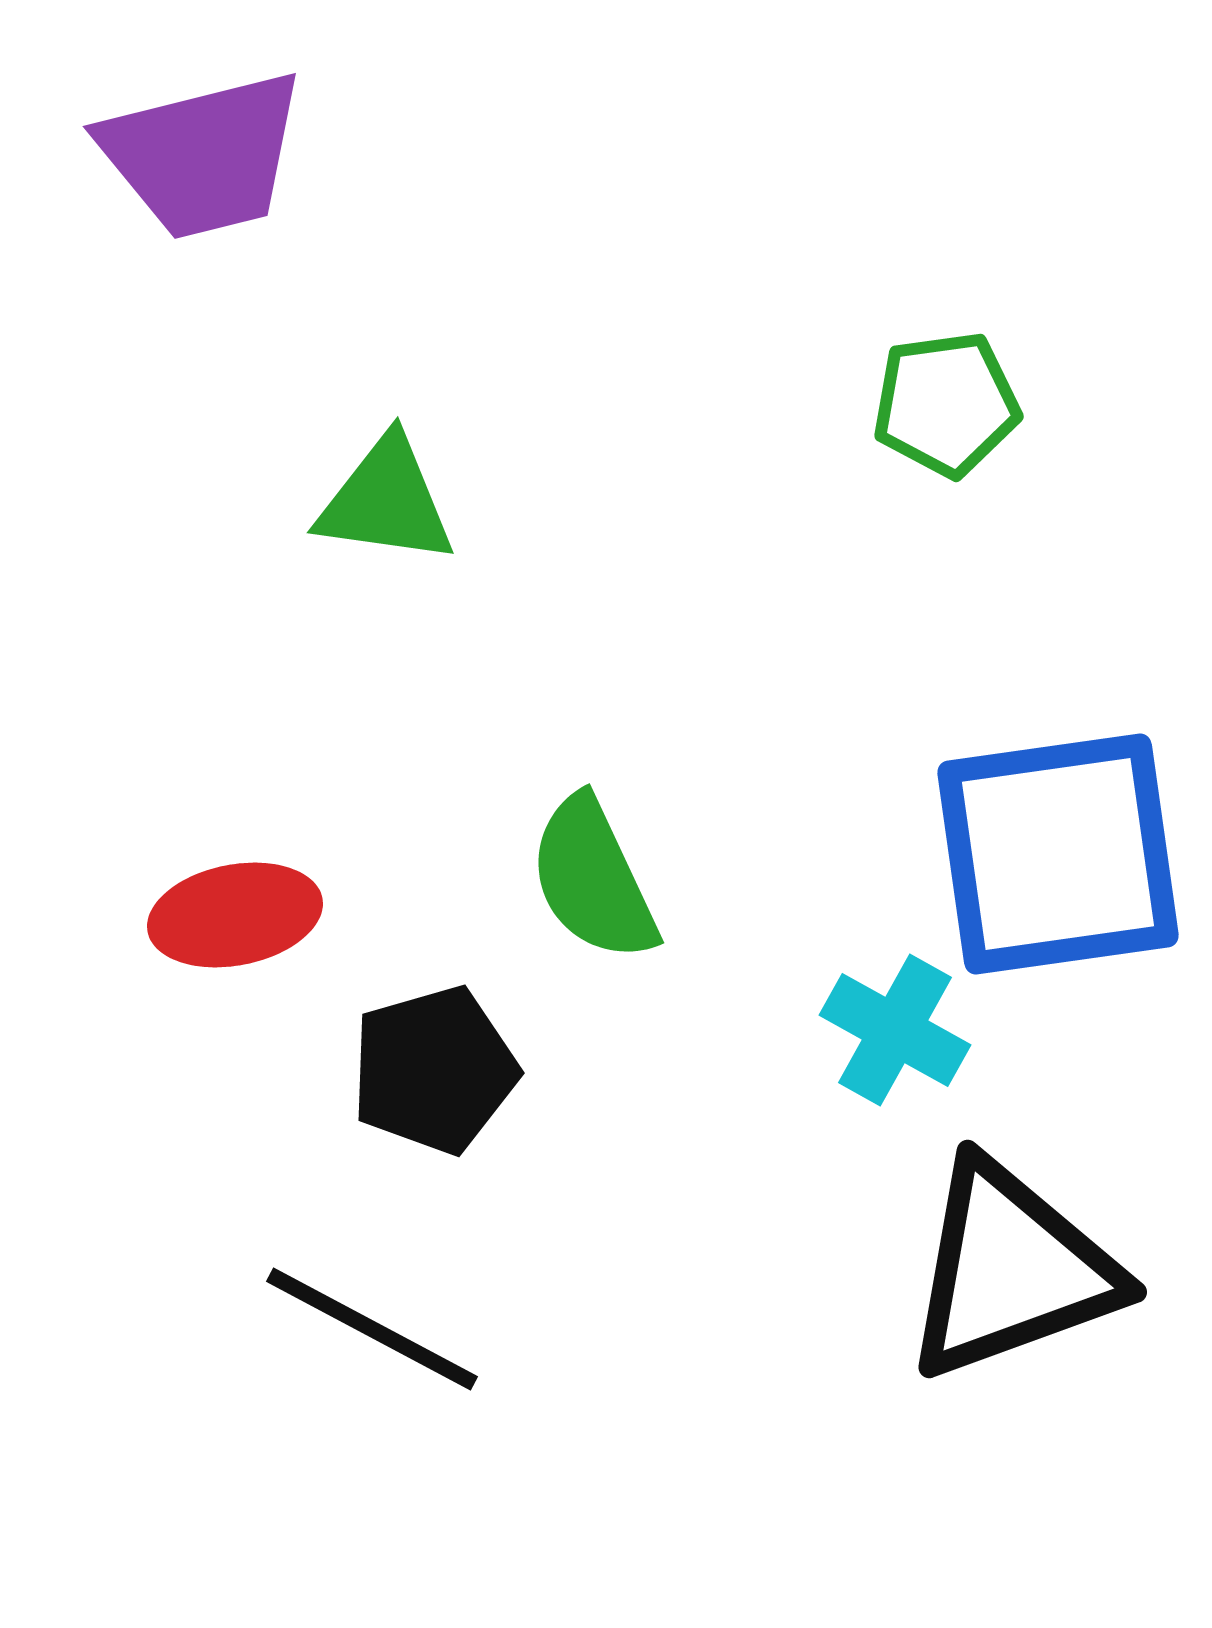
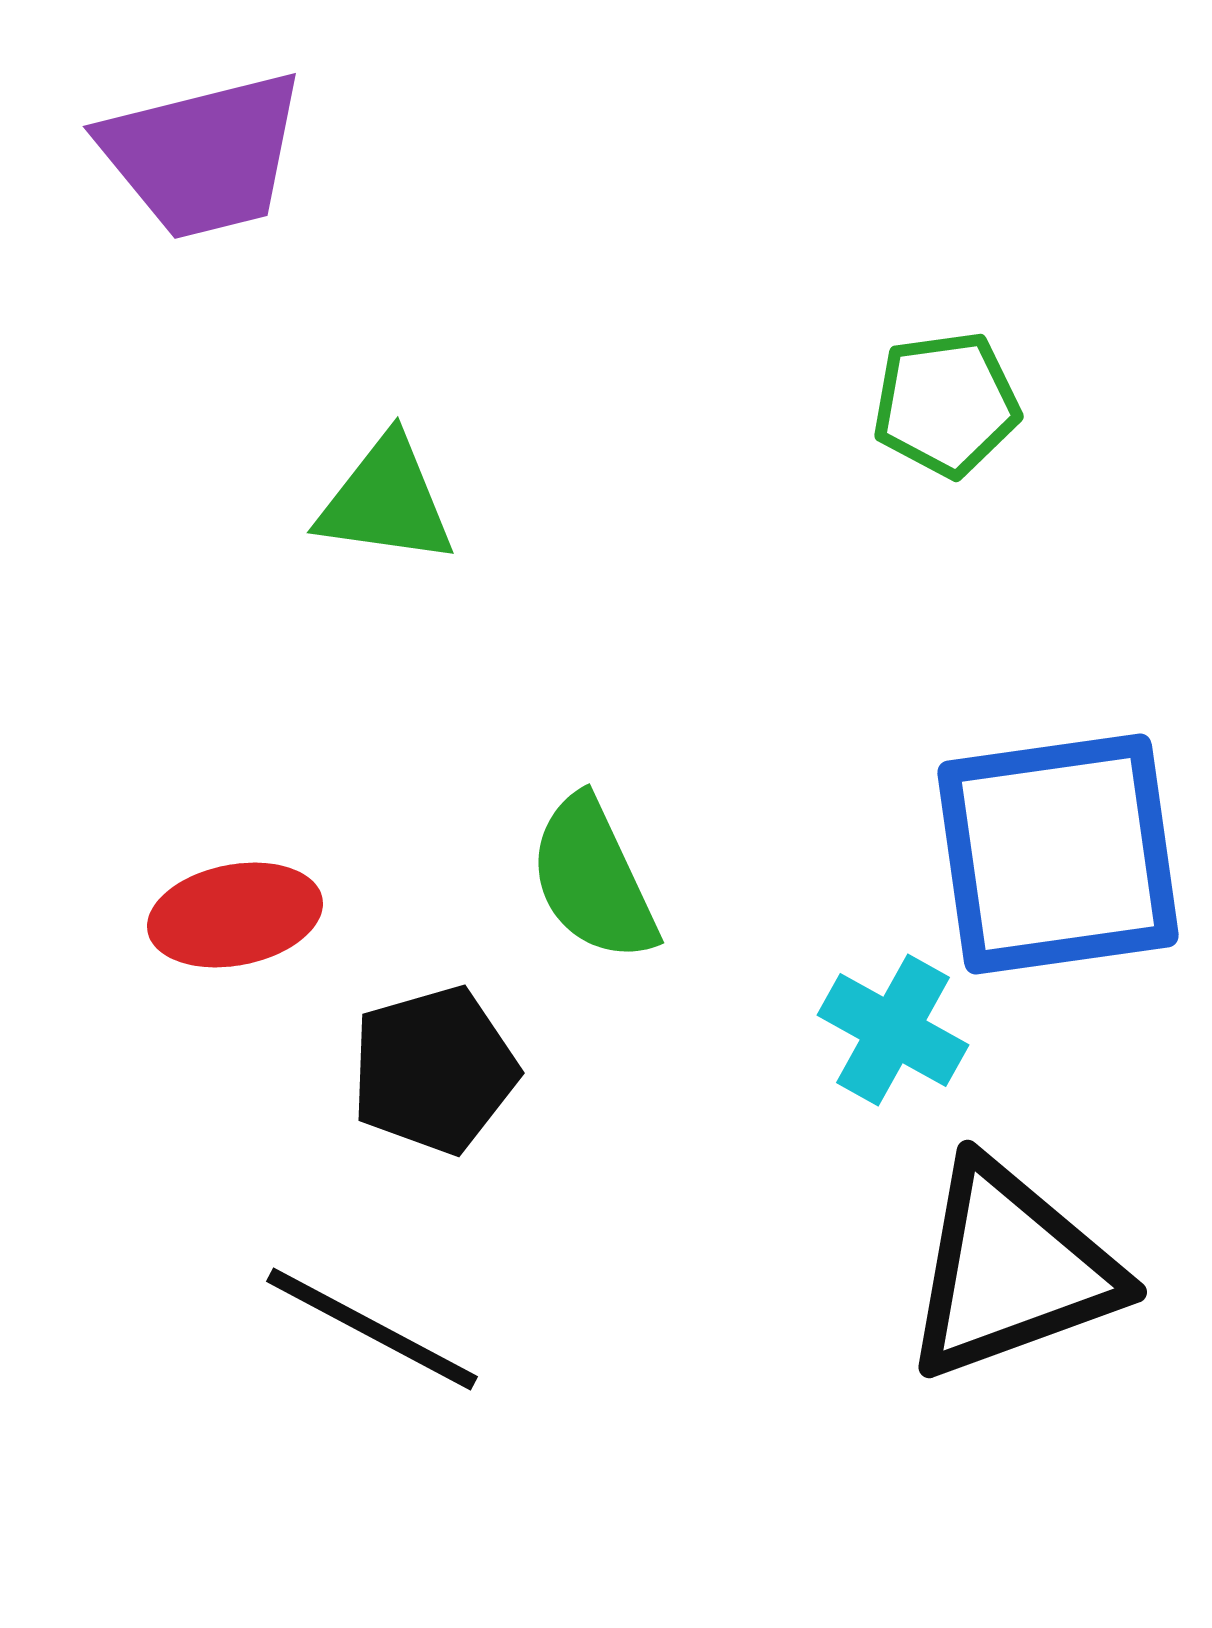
cyan cross: moved 2 px left
